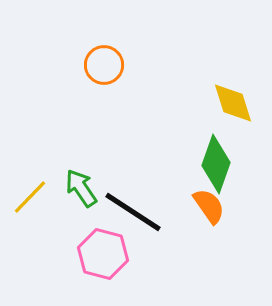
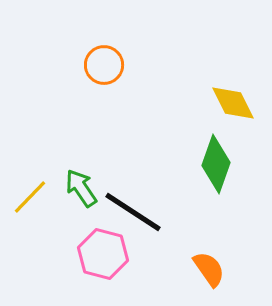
yellow diamond: rotated 9 degrees counterclockwise
orange semicircle: moved 63 px down
